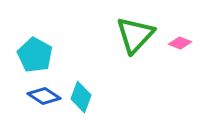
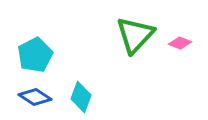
cyan pentagon: rotated 16 degrees clockwise
blue diamond: moved 9 px left, 1 px down
